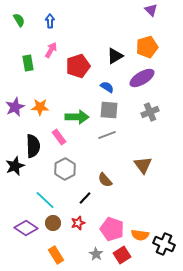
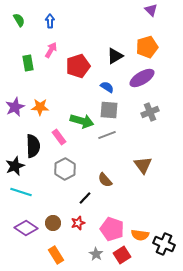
green arrow: moved 5 px right, 4 px down; rotated 15 degrees clockwise
cyan line: moved 24 px left, 8 px up; rotated 25 degrees counterclockwise
